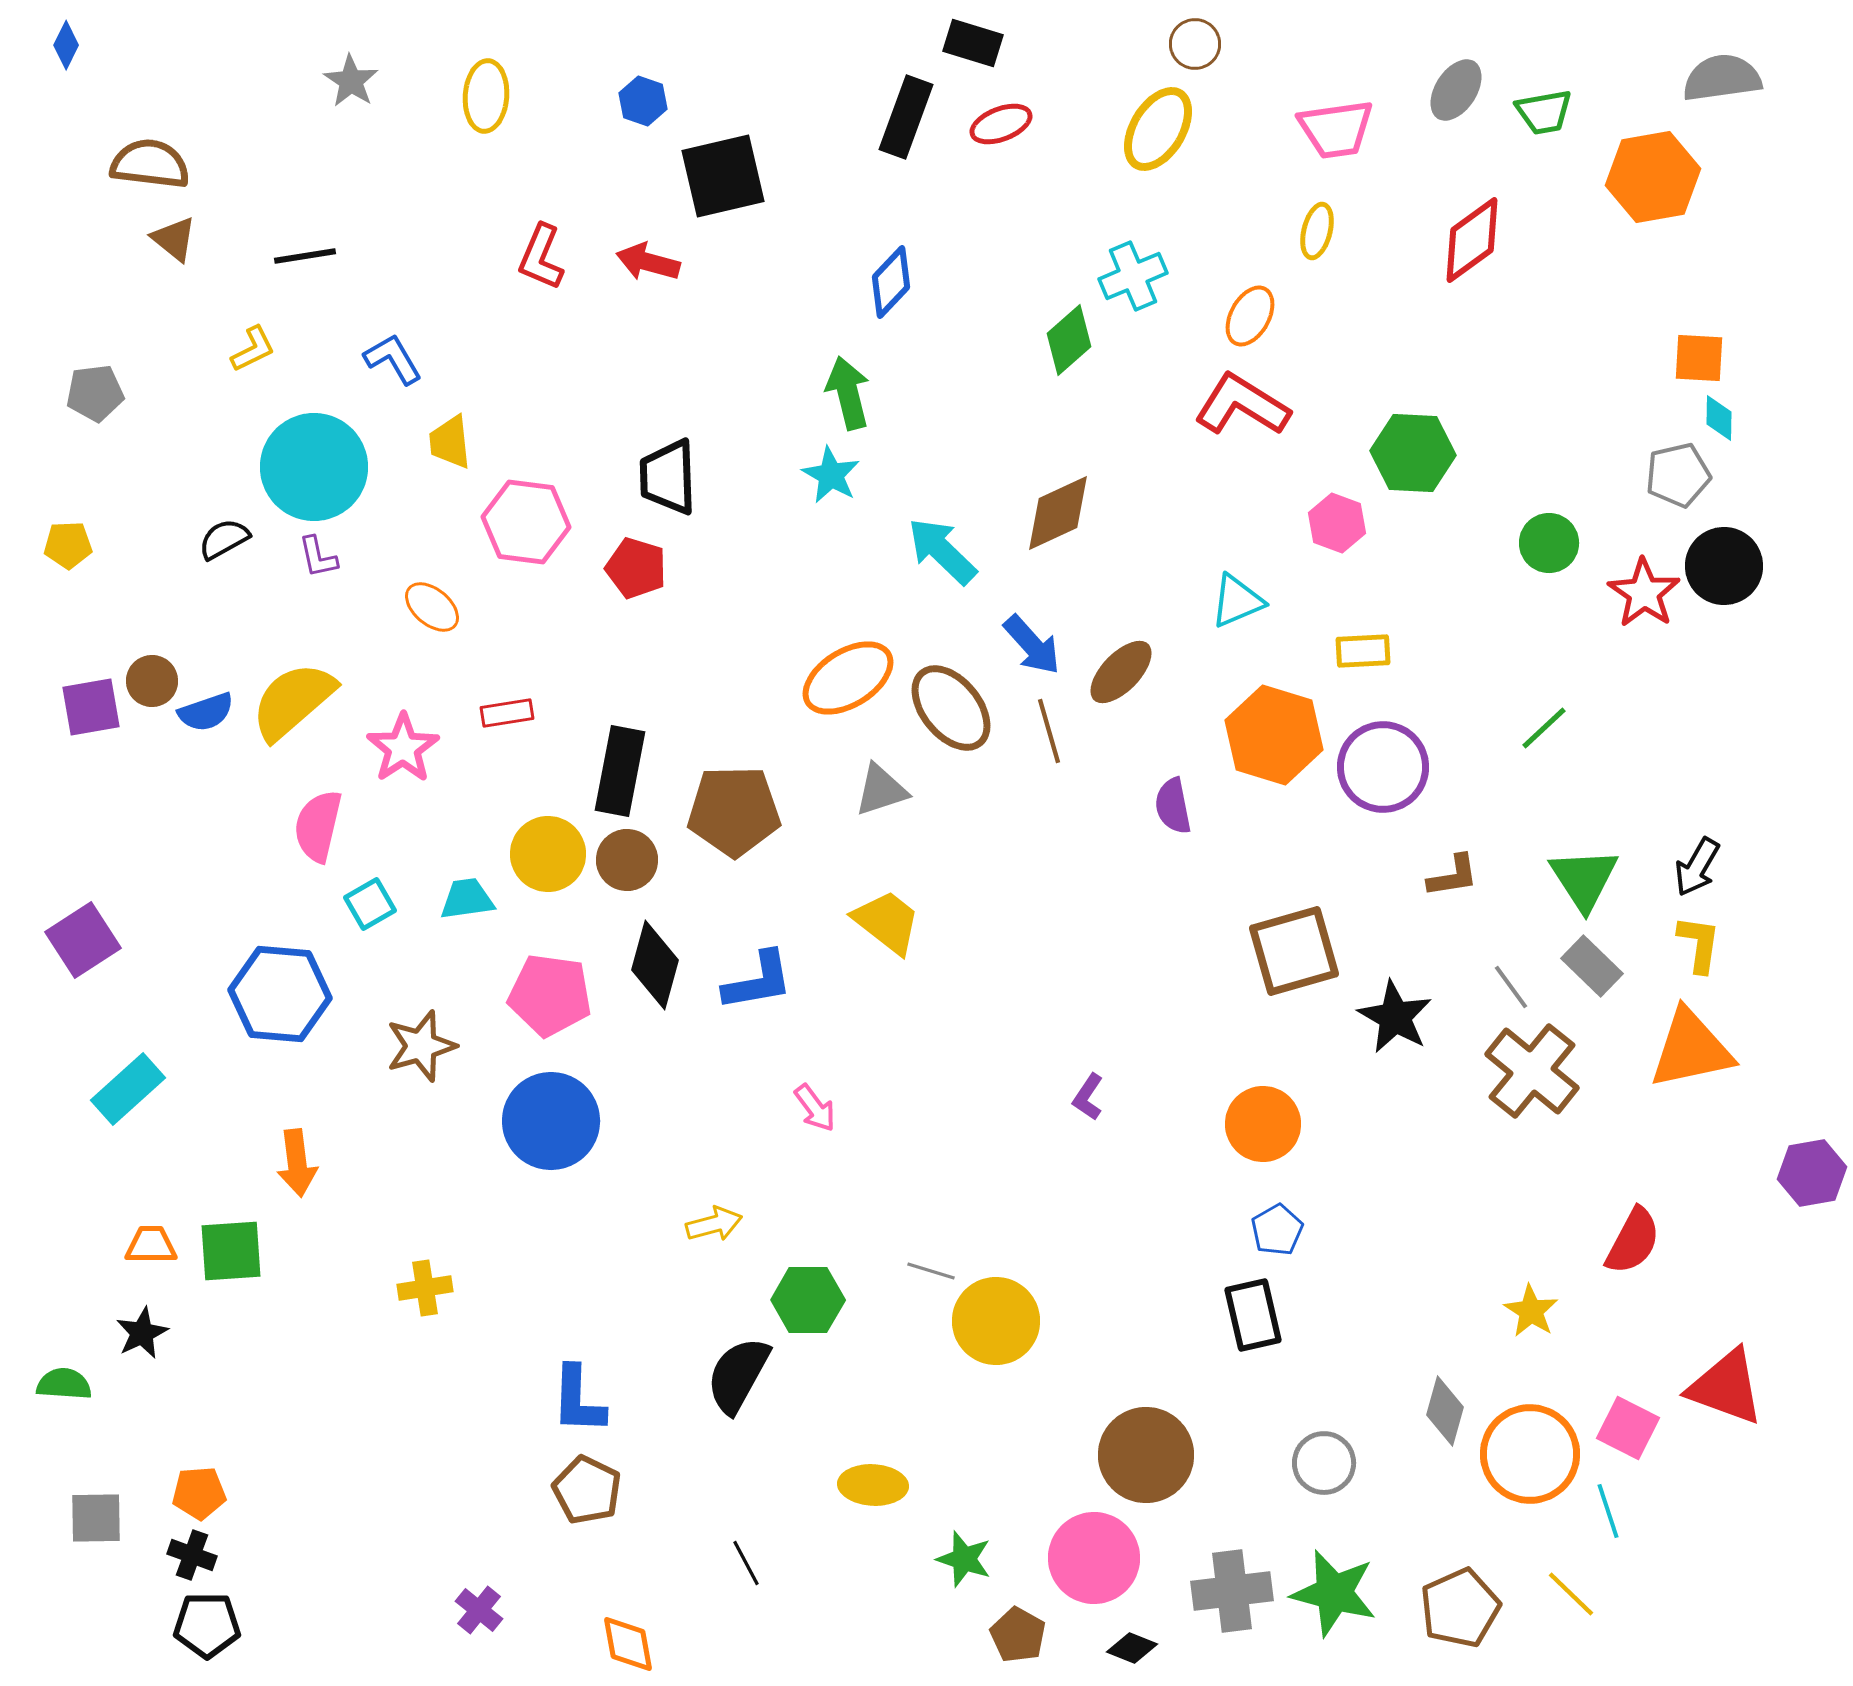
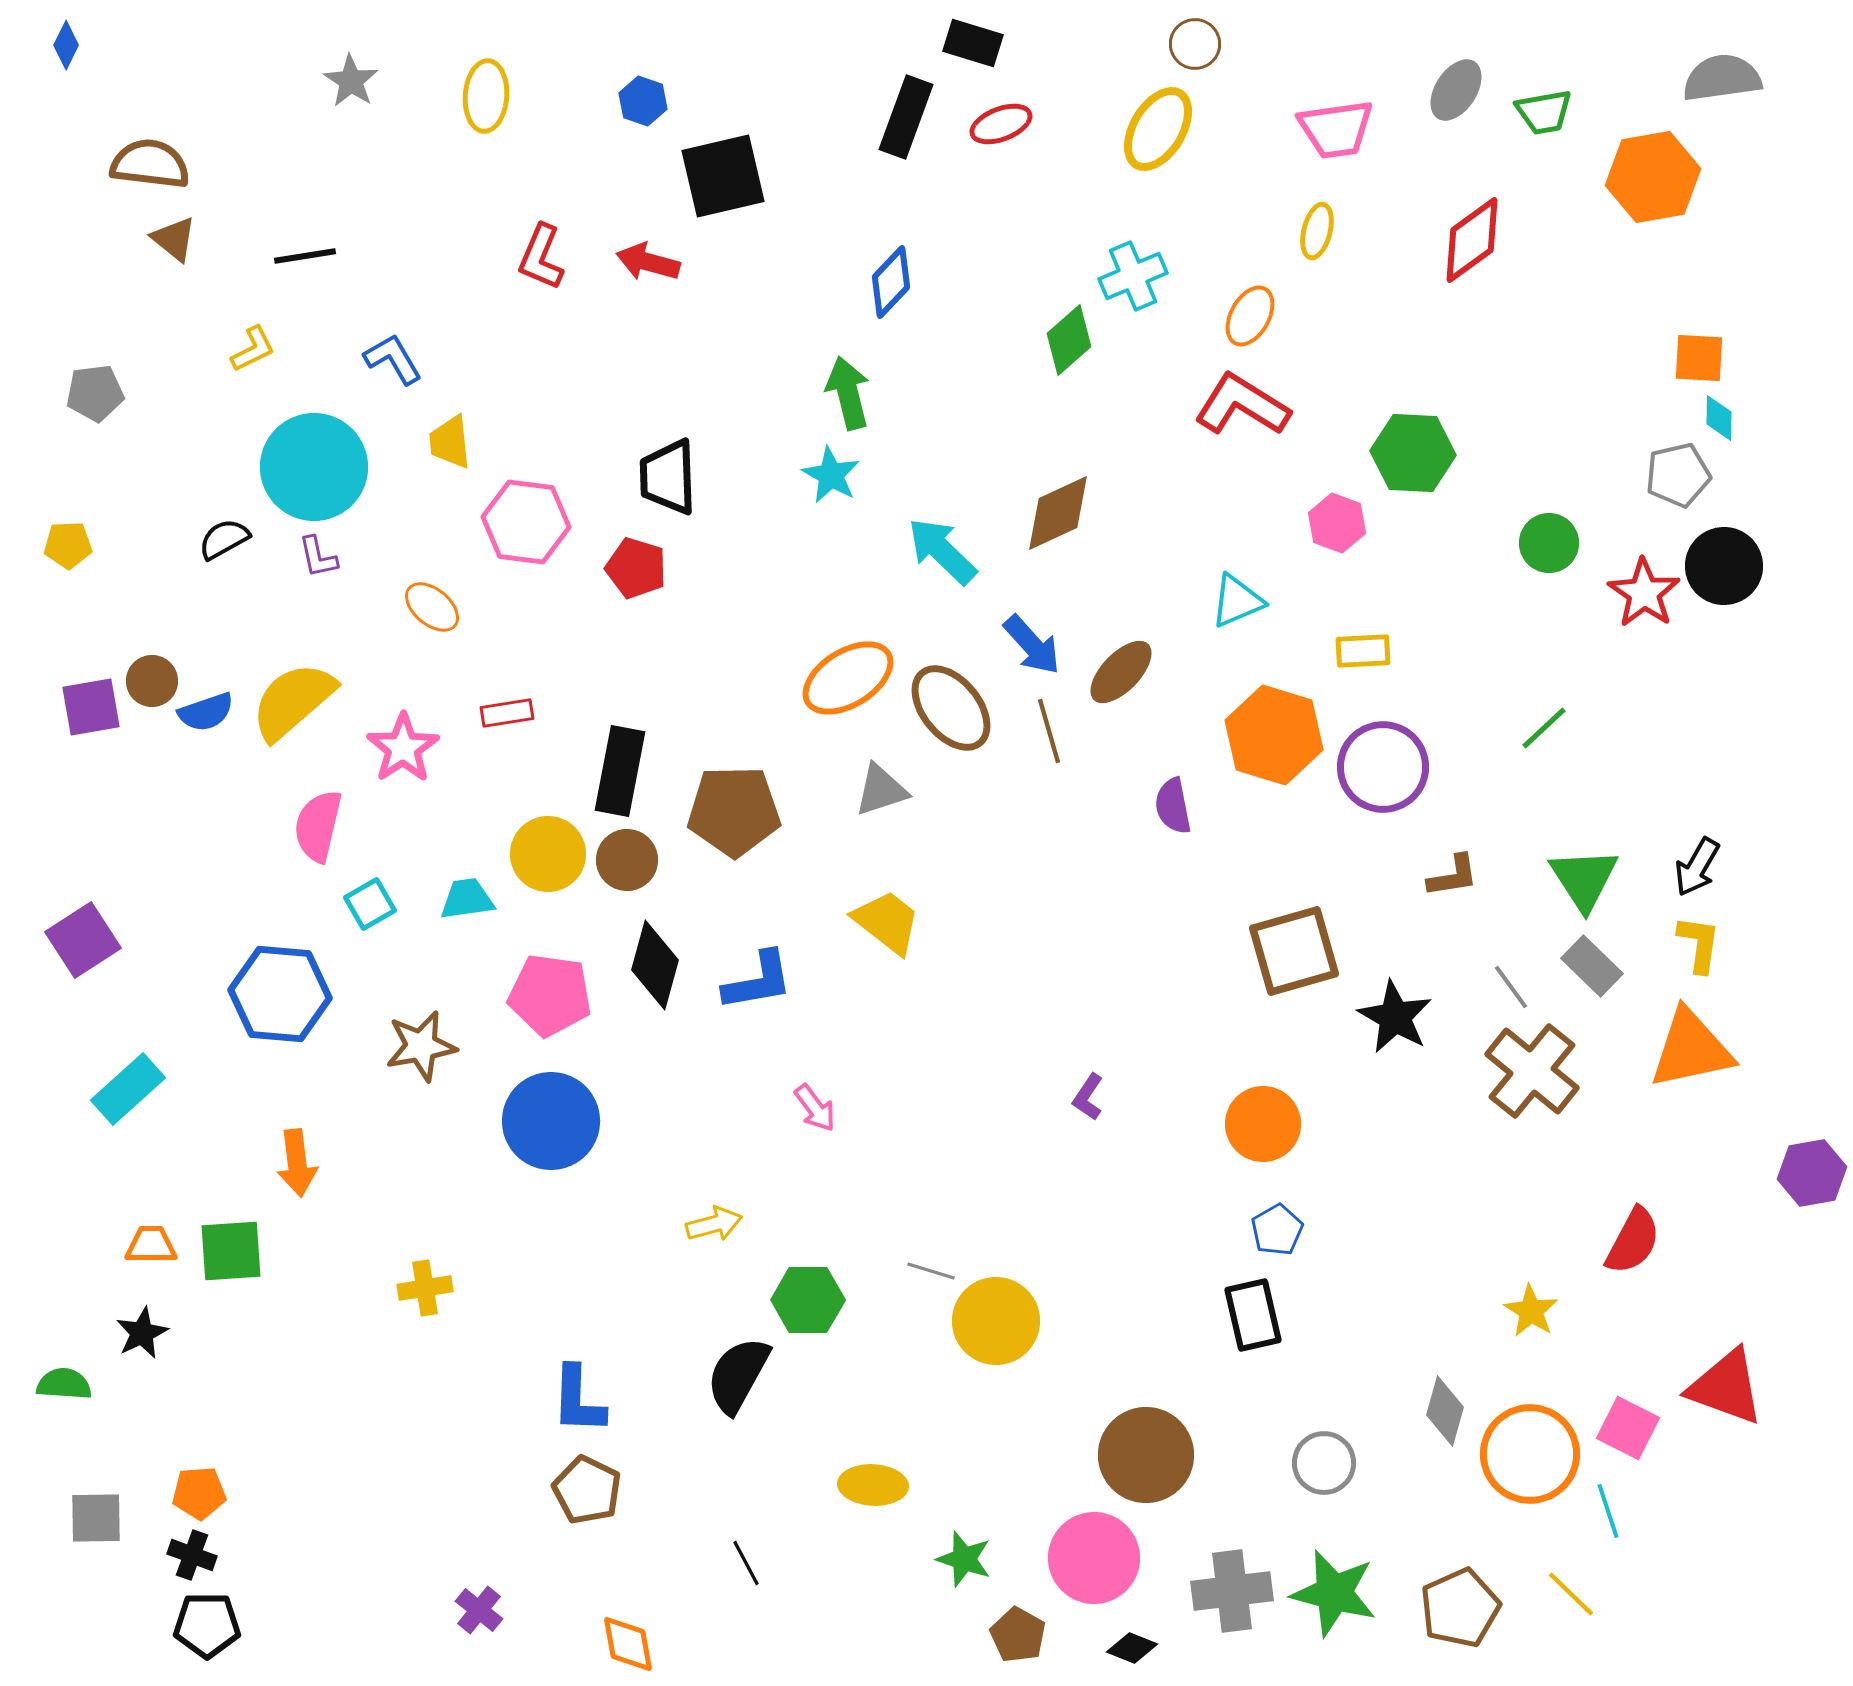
brown star at (421, 1046): rotated 6 degrees clockwise
